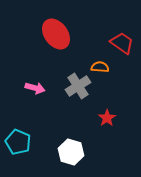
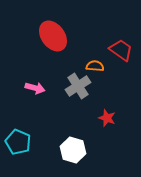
red ellipse: moved 3 px left, 2 px down
red trapezoid: moved 1 px left, 7 px down
orange semicircle: moved 5 px left, 1 px up
red star: rotated 18 degrees counterclockwise
white hexagon: moved 2 px right, 2 px up
